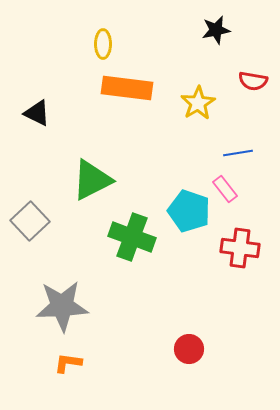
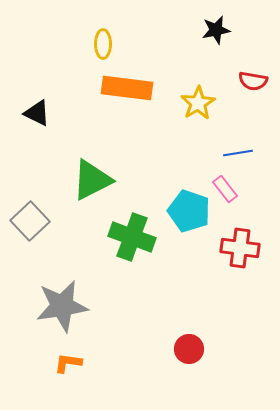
gray star: rotated 6 degrees counterclockwise
